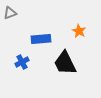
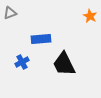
orange star: moved 11 px right, 15 px up
black trapezoid: moved 1 px left, 1 px down
